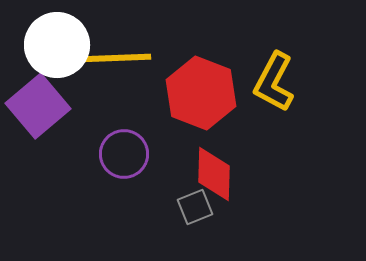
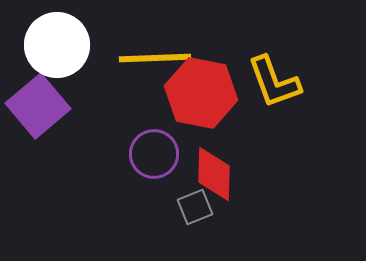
yellow line: moved 40 px right
yellow L-shape: rotated 48 degrees counterclockwise
red hexagon: rotated 10 degrees counterclockwise
purple circle: moved 30 px right
